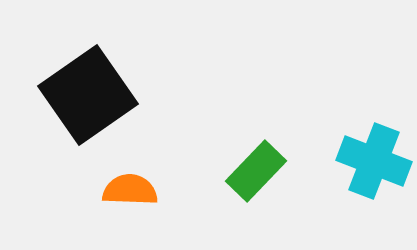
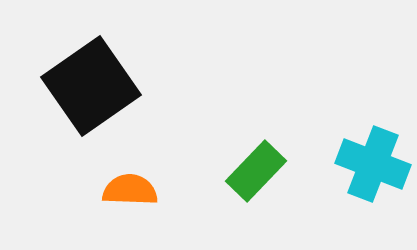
black square: moved 3 px right, 9 px up
cyan cross: moved 1 px left, 3 px down
